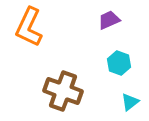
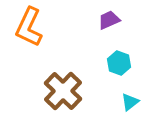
brown cross: rotated 24 degrees clockwise
